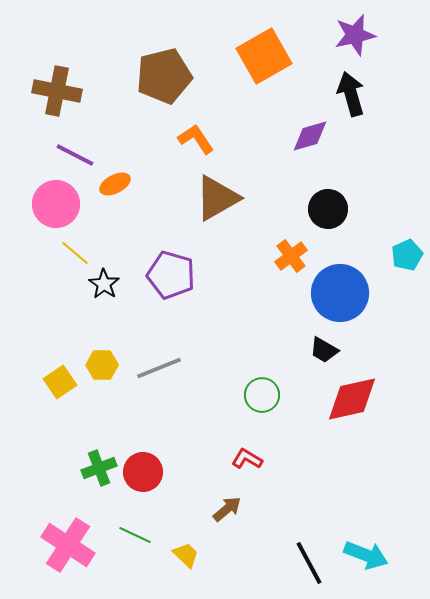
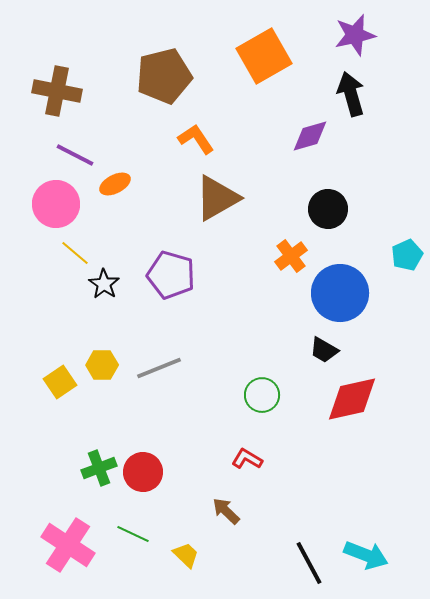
brown arrow: moved 1 px left, 2 px down; rotated 96 degrees counterclockwise
green line: moved 2 px left, 1 px up
